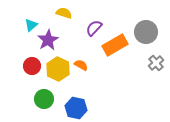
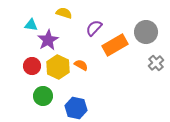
cyan triangle: rotated 48 degrees clockwise
yellow hexagon: moved 2 px up
green circle: moved 1 px left, 3 px up
